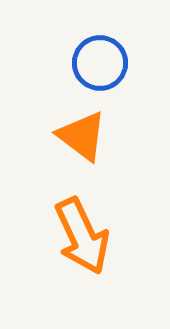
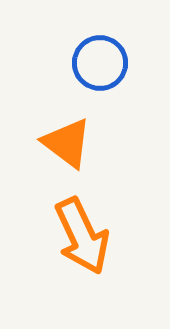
orange triangle: moved 15 px left, 7 px down
